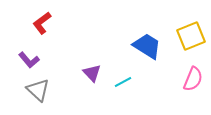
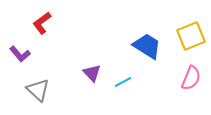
purple L-shape: moved 9 px left, 6 px up
pink semicircle: moved 2 px left, 1 px up
